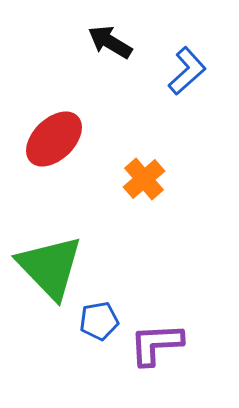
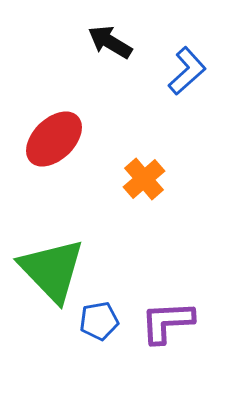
green triangle: moved 2 px right, 3 px down
purple L-shape: moved 11 px right, 22 px up
